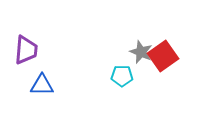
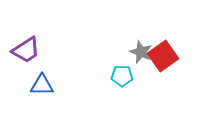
purple trapezoid: rotated 52 degrees clockwise
